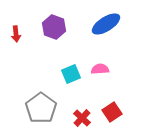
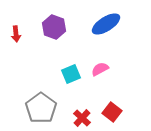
pink semicircle: rotated 24 degrees counterclockwise
red square: rotated 18 degrees counterclockwise
